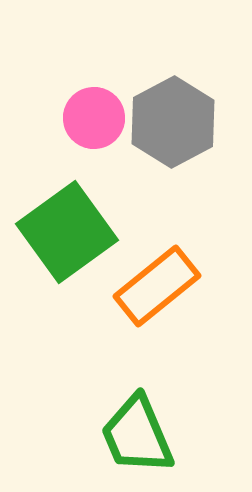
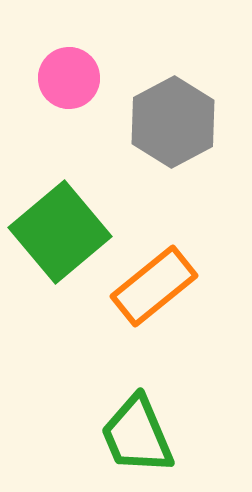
pink circle: moved 25 px left, 40 px up
green square: moved 7 px left; rotated 4 degrees counterclockwise
orange rectangle: moved 3 px left
